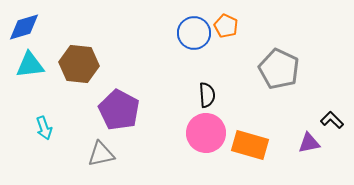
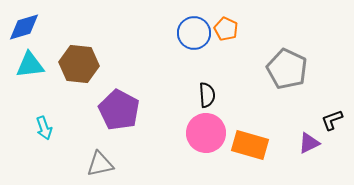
orange pentagon: moved 3 px down
gray pentagon: moved 8 px right
black L-shape: rotated 65 degrees counterclockwise
purple triangle: rotated 15 degrees counterclockwise
gray triangle: moved 1 px left, 10 px down
